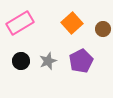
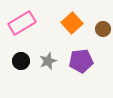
pink rectangle: moved 2 px right
purple pentagon: rotated 20 degrees clockwise
